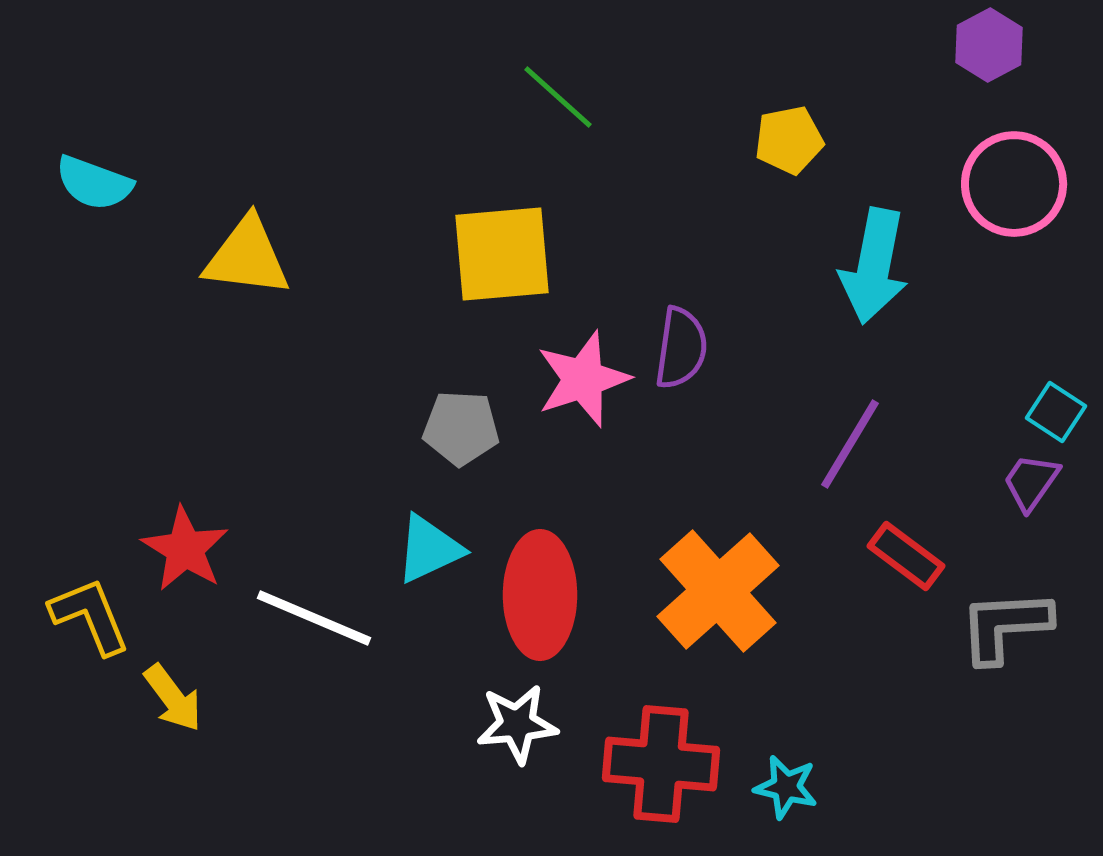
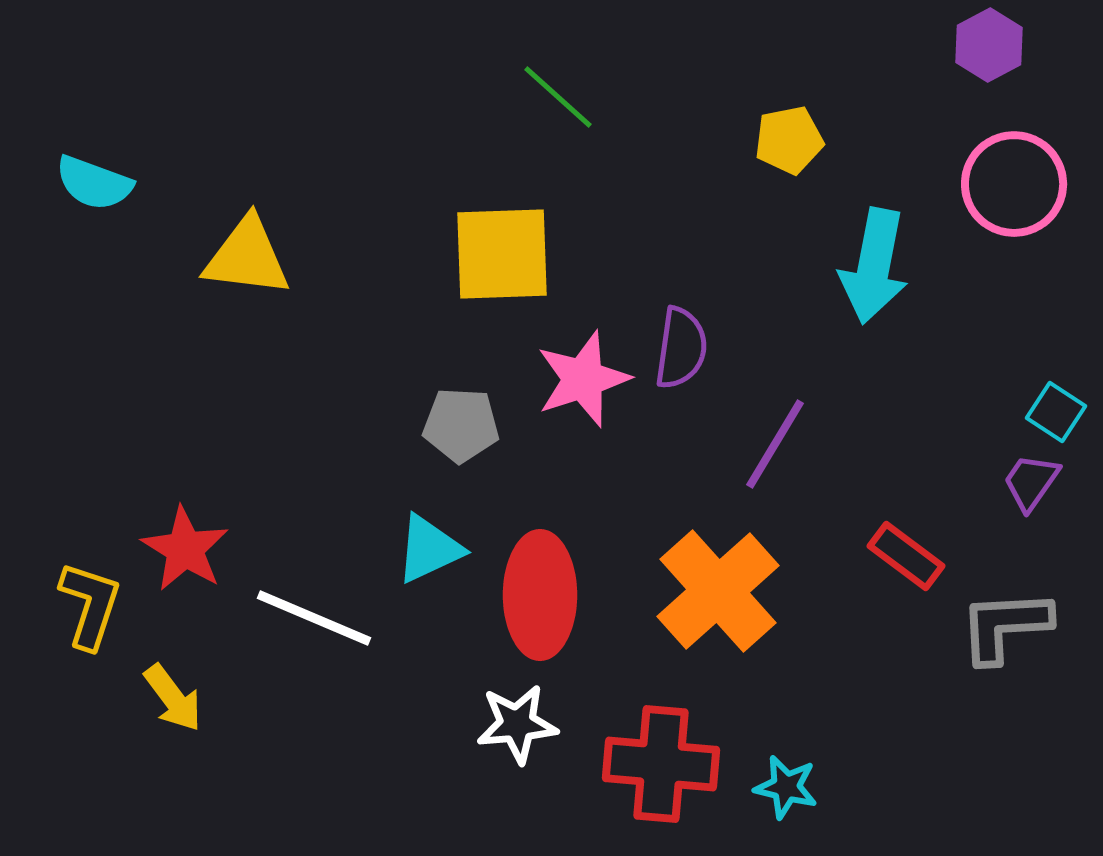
yellow square: rotated 3 degrees clockwise
gray pentagon: moved 3 px up
purple line: moved 75 px left
yellow L-shape: moved 11 px up; rotated 40 degrees clockwise
